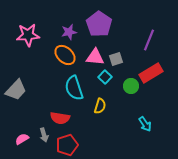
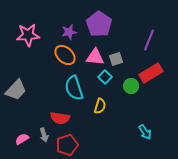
cyan arrow: moved 8 px down
